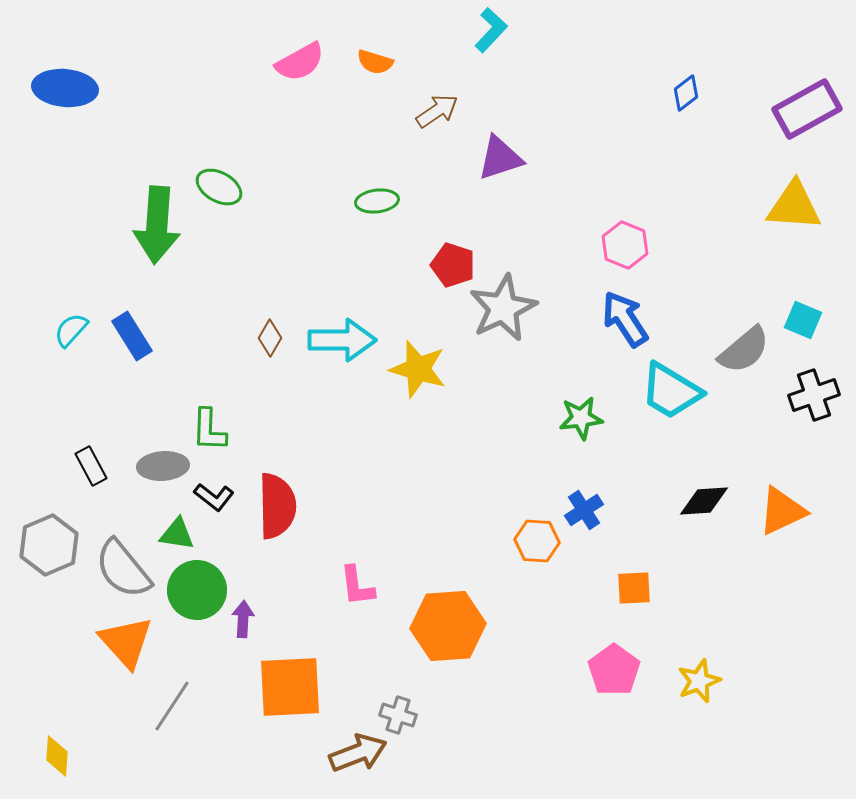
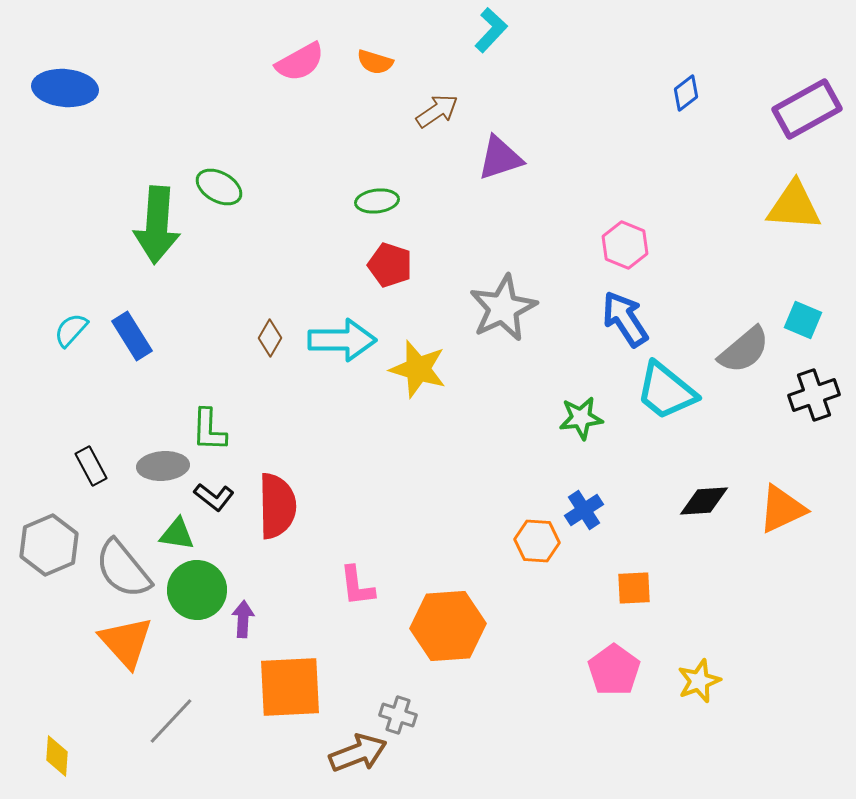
red pentagon at (453, 265): moved 63 px left
cyan trapezoid at (671, 391): moved 5 px left; rotated 8 degrees clockwise
orange triangle at (782, 511): moved 2 px up
gray line at (172, 706): moved 1 px left, 15 px down; rotated 10 degrees clockwise
